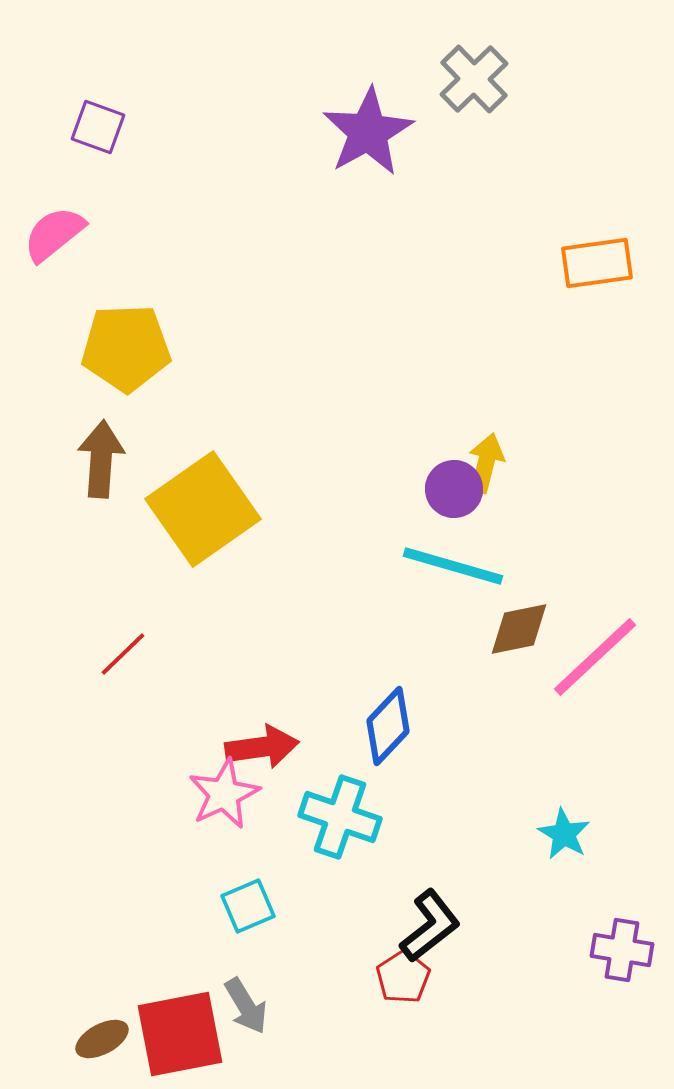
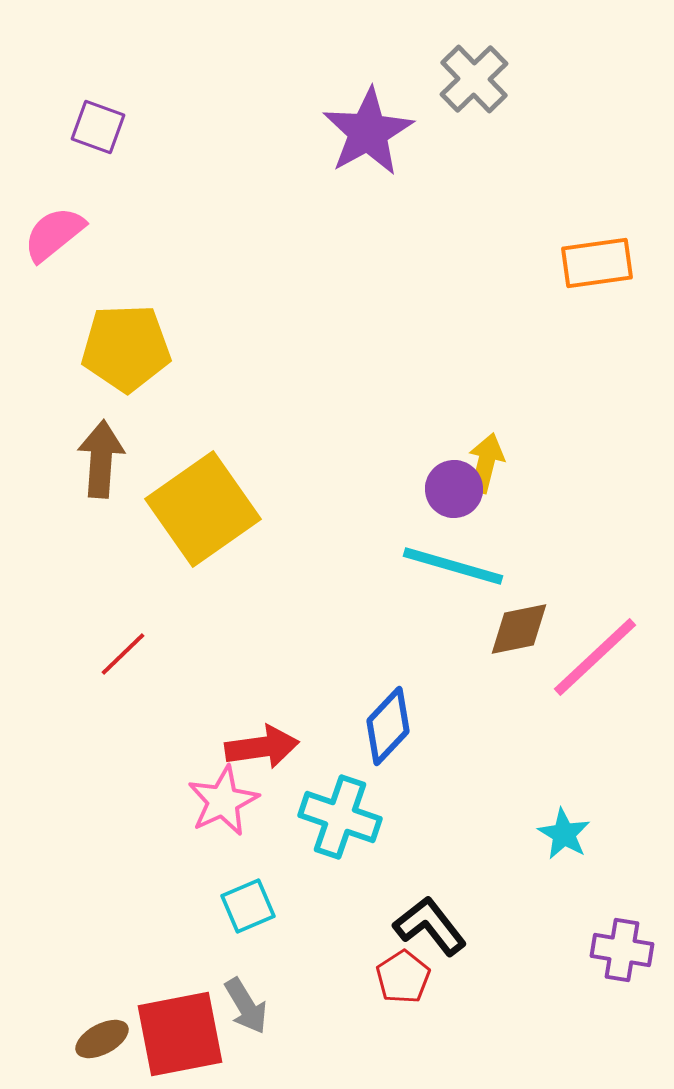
pink star: moved 1 px left, 7 px down
black L-shape: rotated 90 degrees counterclockwise
